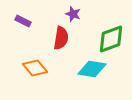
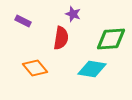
green diamond: rotated 16 degrees clockwise
